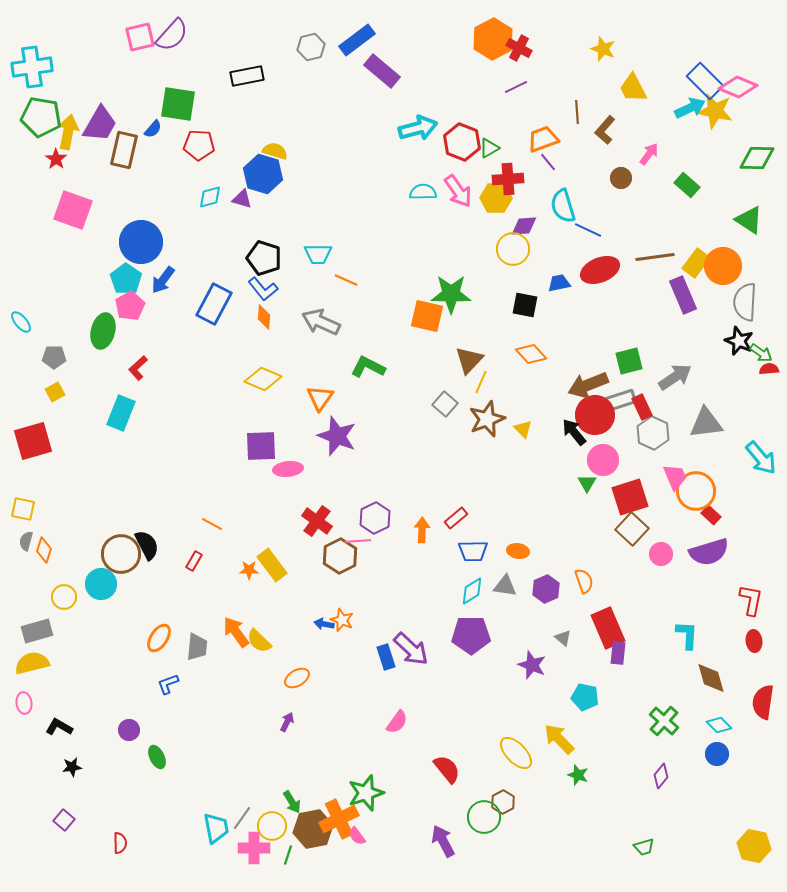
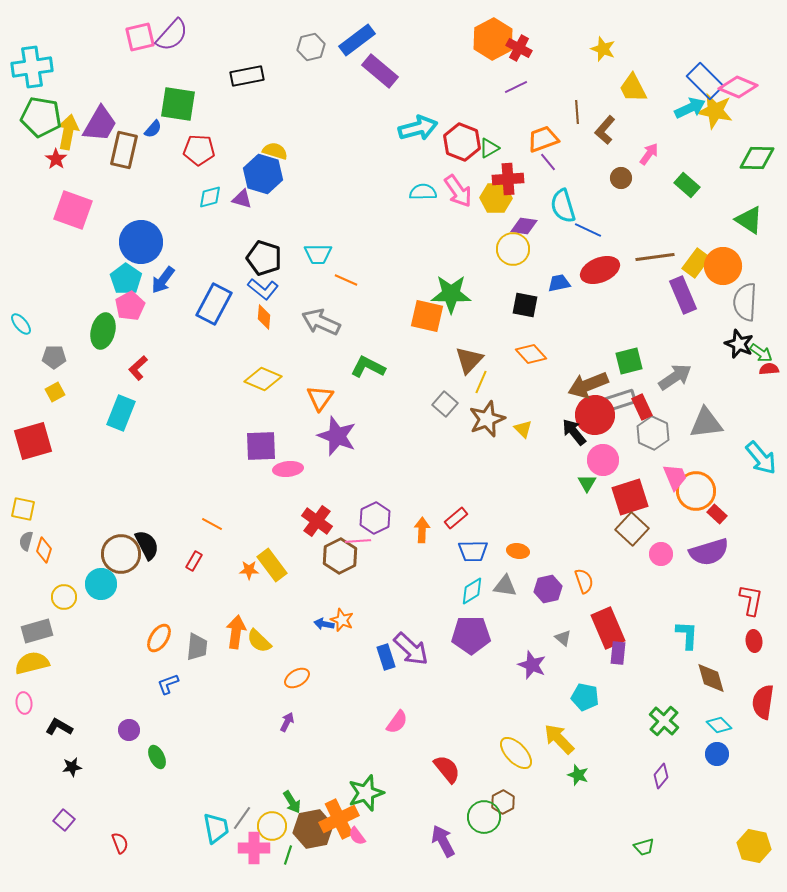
purple rectangle at (382, 71): moved 2 px left
red pentagon at (199, 145): moved 5 px down
purple diamond at (524, 226): rotated 12 degrees clockwise
blue L-shape at (263, 289): rotated 12 degrees counterclockwise
cyan ellipse at (21, 322): moved 2 px down
black star at (739, 341): moved 3 px down
red rectangle at (711, 515): moved 6 px right, 1 px up
purple hexagon at (546, 589): moved 2 px right; rotated 12 degrees clockwise
orange arrow at (236, 632): rotated 44 degrees clockwise
red semicircle at (120, 843): rotated 20 degrees counterclockwise
